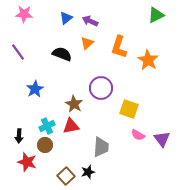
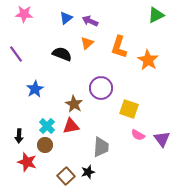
purple line: moved 2 px left, 2 px down
cyan cross: rotated 21 degrees counterclockwise
